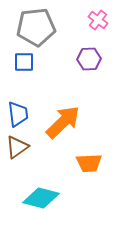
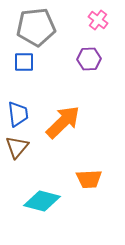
brown triangle: rotated 15 degrees counterclockwise
orange trapezoid: moved 16 px down
cyan diamond: moved 1 px right, 3 px down
